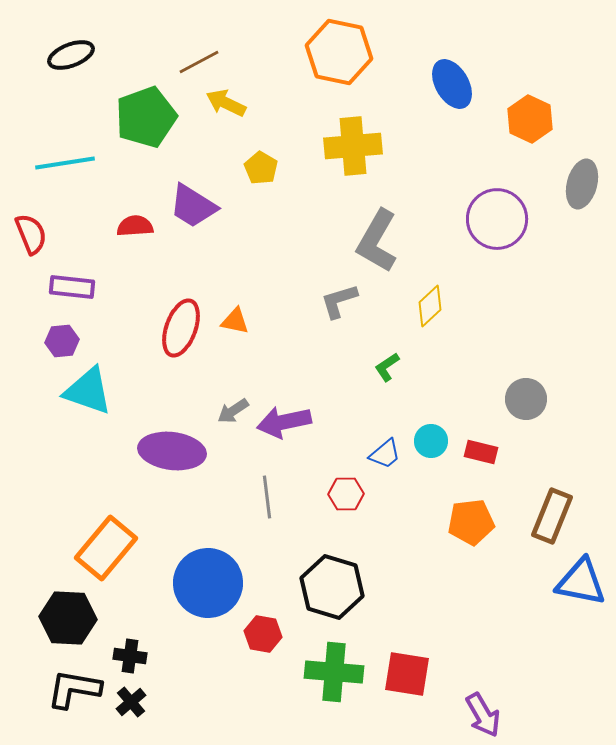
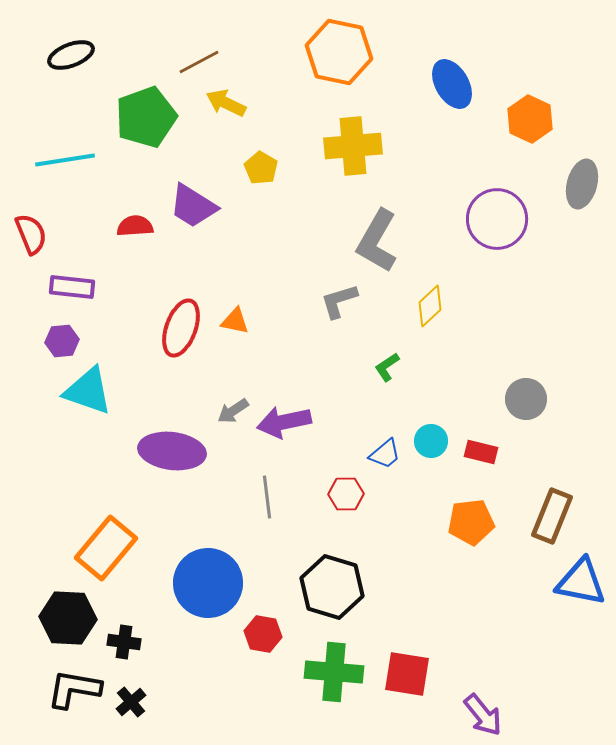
cyan line at (65, 163): moved 3 px up
black cross at (130, 656): moved 6 px left, 14 px up
purple arrow at (483, 715): rotated 9 degrees counterclockwise
